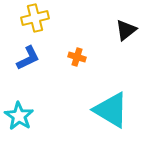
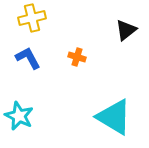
yellow cross: moved 3 px left
blue L-shape: rotated 92 degrees counterclockwise
cyan triangle: moved 3 px right, 7 px down
cyan star: rotated 8 degrees counterclockwise
